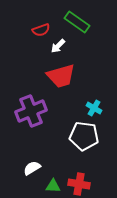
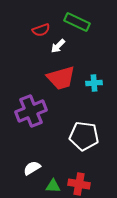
green rectangle: rotated 10 degrees counterclockwise
red trapezoid: moved 2 px down
cyan cross: moved 25 px up; rotated 35 degrees counterclockwise
